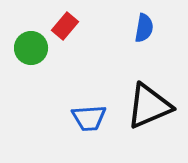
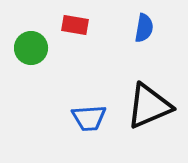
red rectangle: moved 10 px right, 1 px up; rotated 60 degrees clockwise
